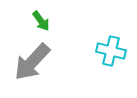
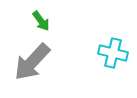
cyan cross: moved 2 px right, 2 px down
